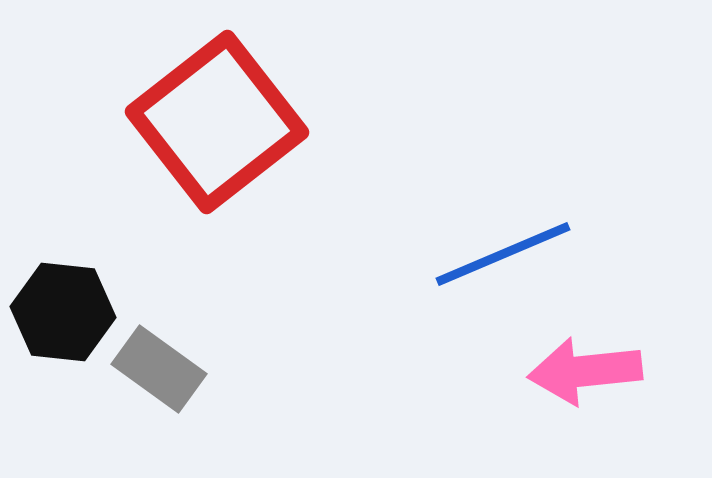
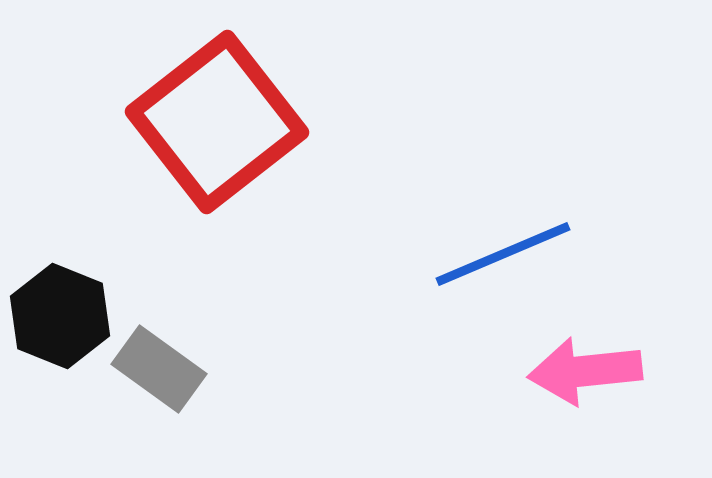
black hexagon: moved 3 px left, 4 px down; rotated 16 degrees clockwise
